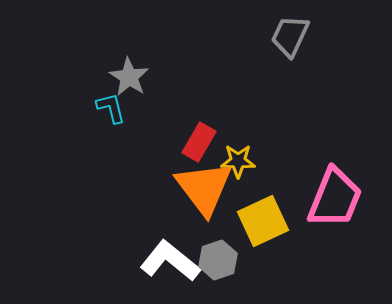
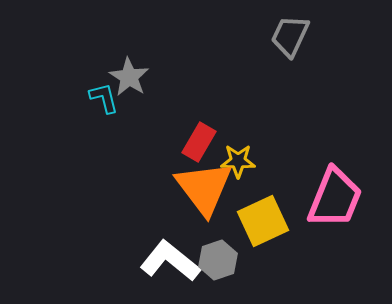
cyan L-shape: moved 7 px left, 10 px up
